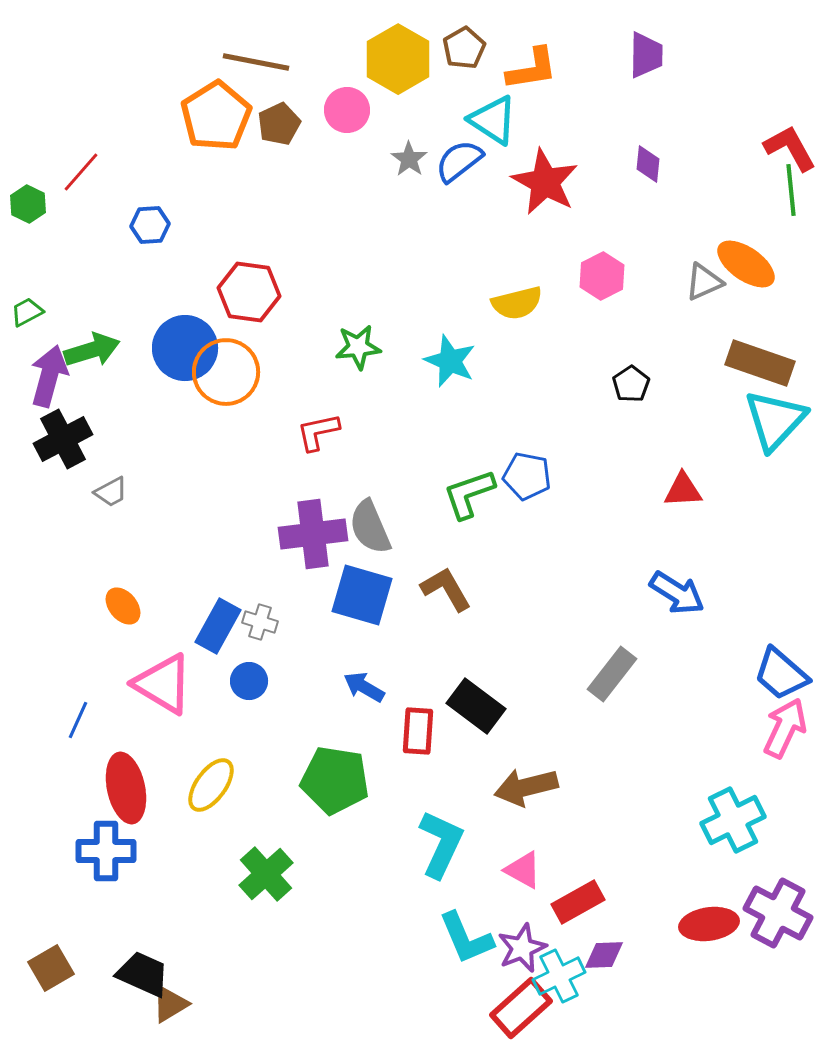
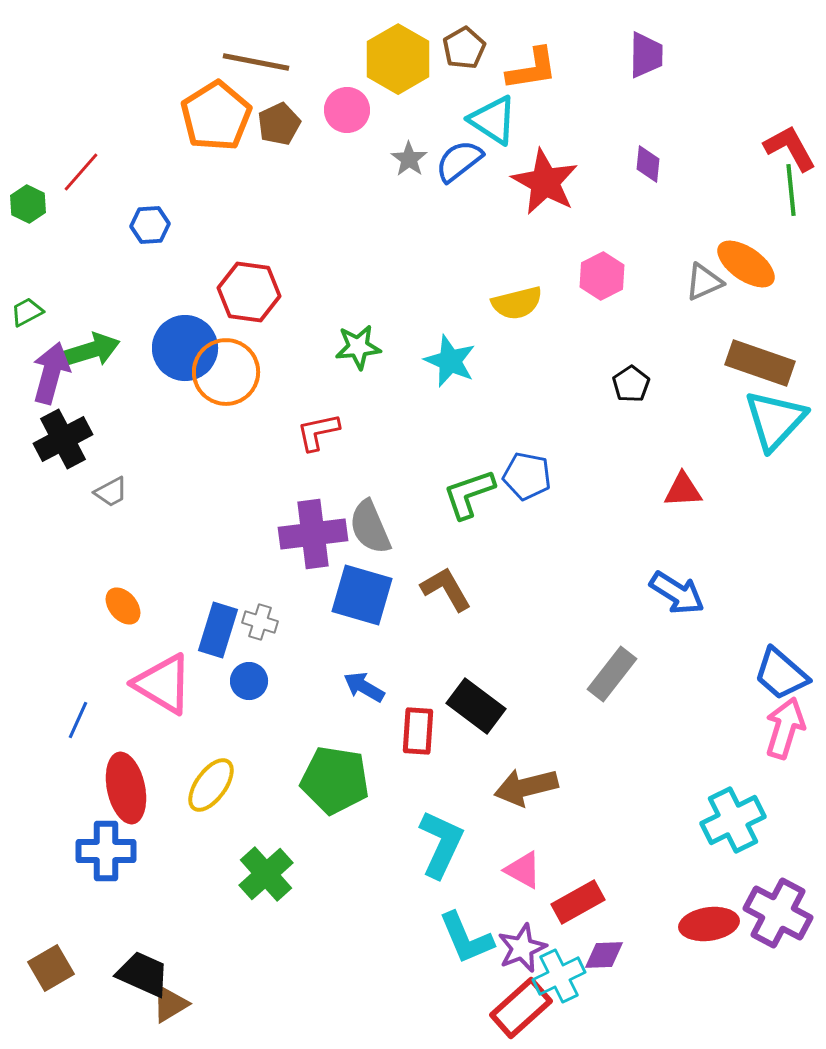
purple arrow at (49, 376): moved 2 px right, 3 px up
blue rectangle at (218, 626): moved 4 px down; rotated 12 degrees counterclockwise
pink arrow at (785, 728): rotated 8 degrees counterclockwise
